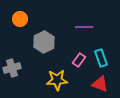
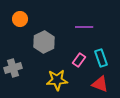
gray cross: moved 1 px right
